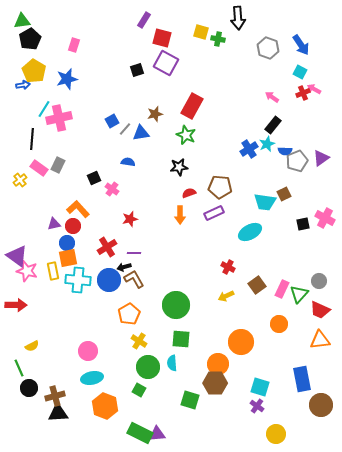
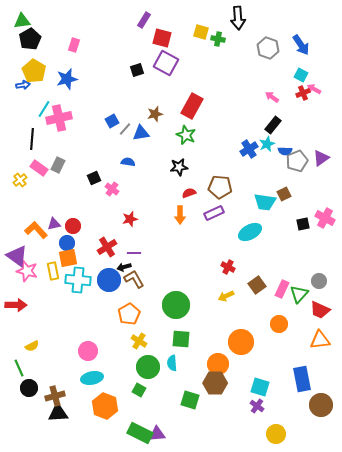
cyan square at (300, 72): moved 1 px right, 3 px down
orange L-shape at (78, 209): moved 42 px left, 21 px down
